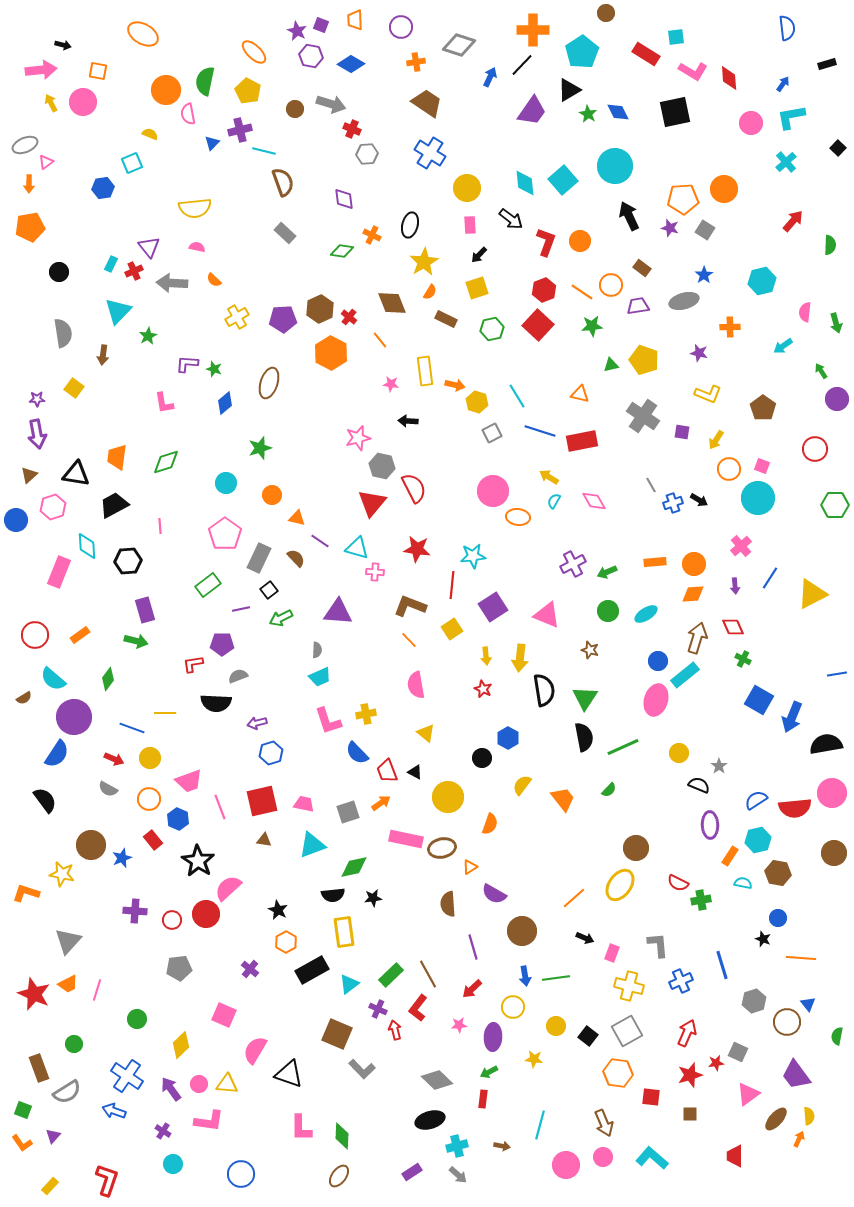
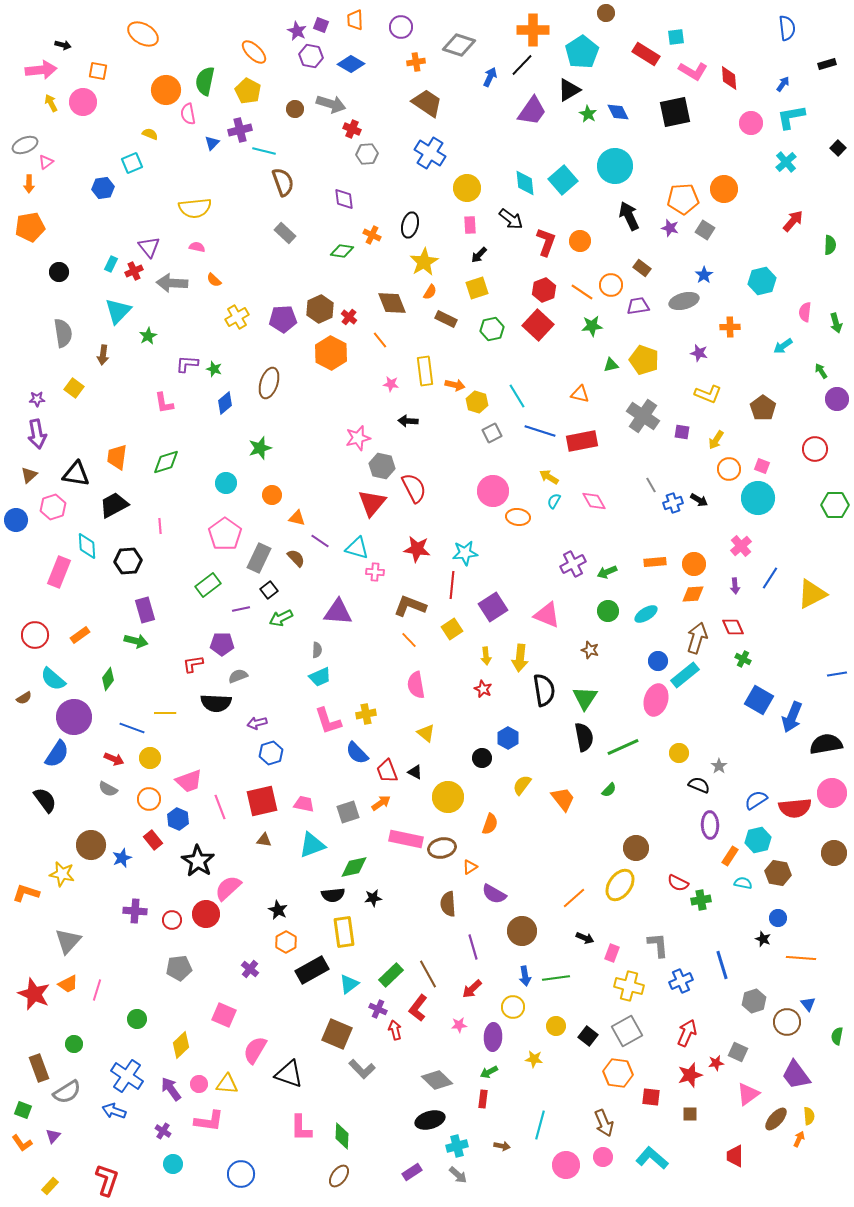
cyan star at (473, 556): moved 8 px left, 3 px up
